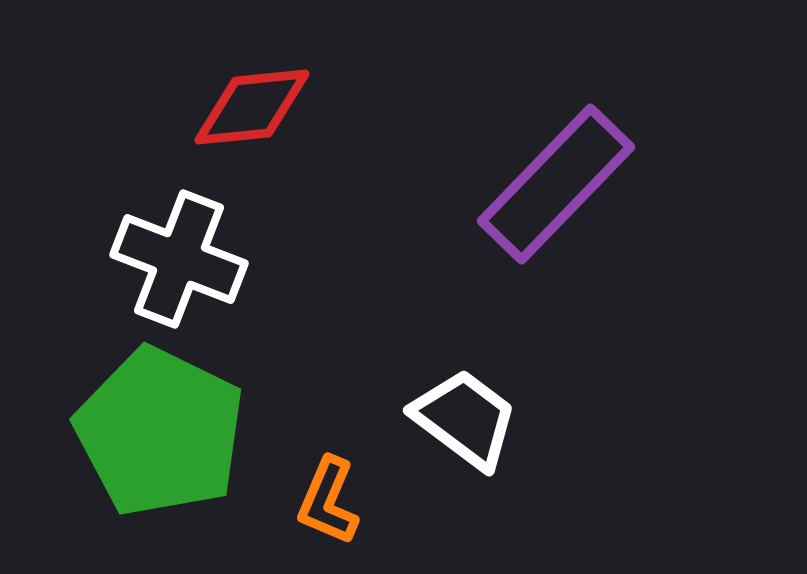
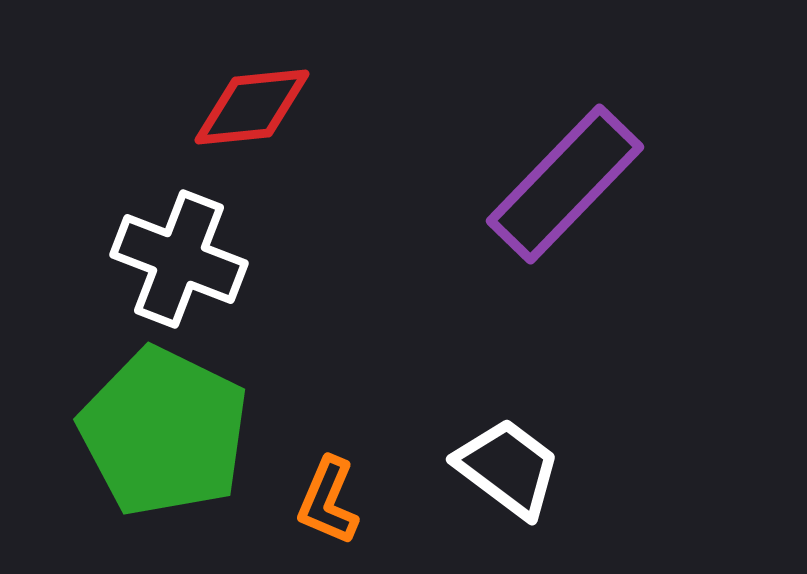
purple rectangle: moved 9 px right
white trapezoid: moved 43 px right, 49 px down
green pentagon: moved 4 px right
